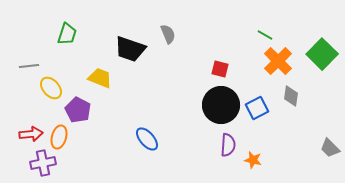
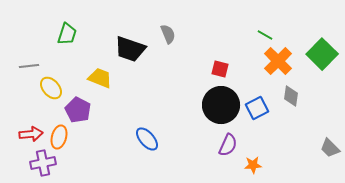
purple semicircle: rotated 20 degrees clockwise
orange star: moved 5 px down; rotated 18 degrees counterclockwise
